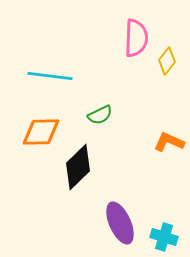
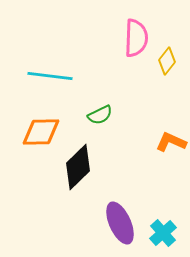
orange L-shape: moved 2 px right
cyan cross: moved 1 px left, 4 px up; rotated 32 degrees clockwise
